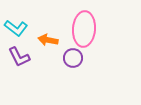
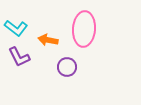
purple circle: moved 6 px left, 9 px down
